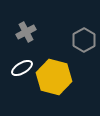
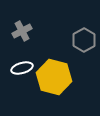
gray cross: moved 4 px left, 1 px up
white ellipse: rotated 15 degrees clockwise
